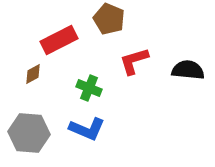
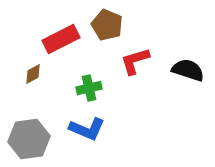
brown pentagon: moved 2 px left, 6 px down
red rectangle: moved 2 px right, 1 px up
red L-shape: moved 1 px right
black semicircle: rotated 12 degrees clockwise
green cross: rotated 35 degrees counterclockwise
gray hexagon: moved 6 px down; rotated 12 degrees counterclockwise
